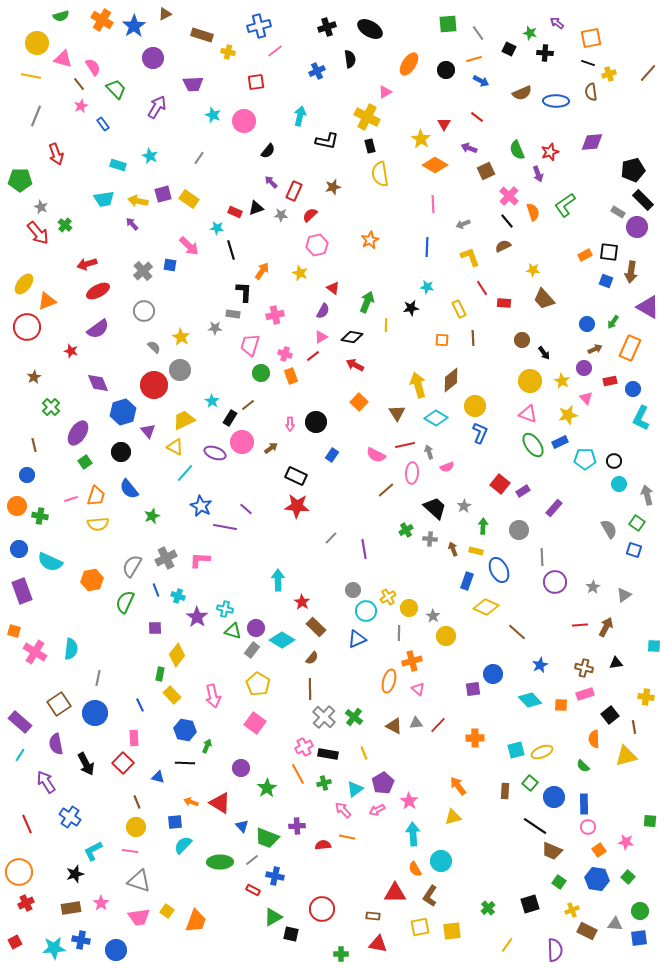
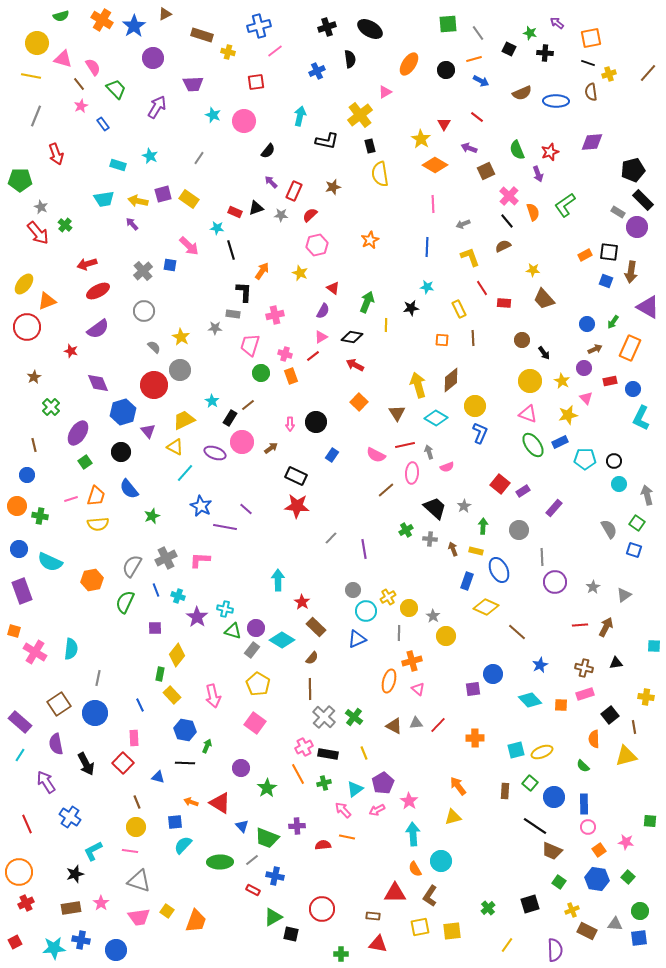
yellow cross at (367, 117): moved 7 px left, 2 px up; rotated 25 degrees clockwise
